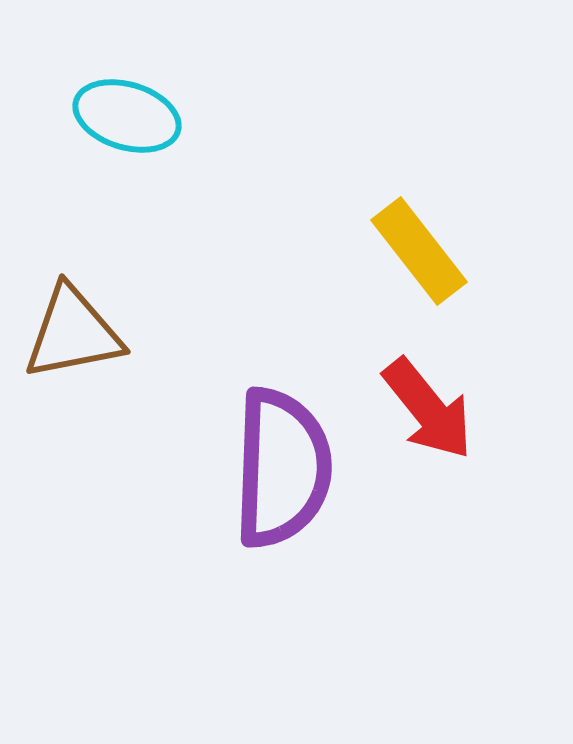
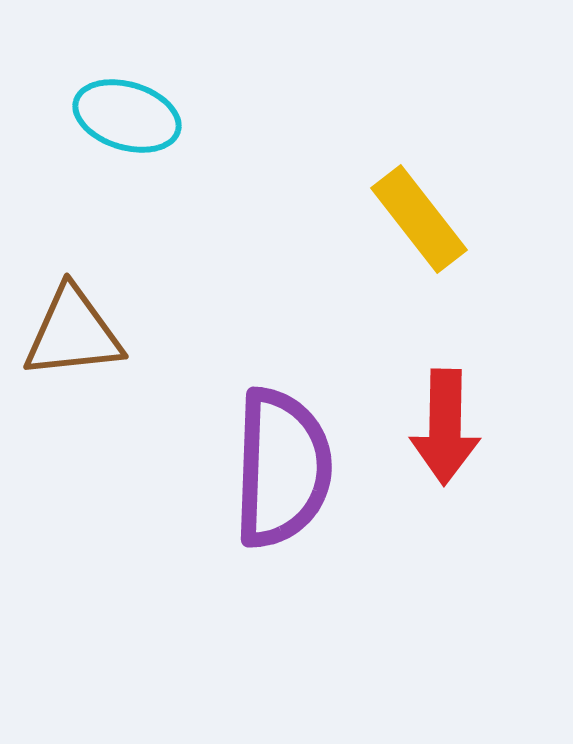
yellow rectangle: moved 32 px up
brown triangle: rotated 5 degrees clockwise
red arrow: moved 17 px right, 18 px down; rotated 40 degrees clockwise
